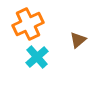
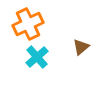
brown triangle: moved 3 px right, 7 px down
